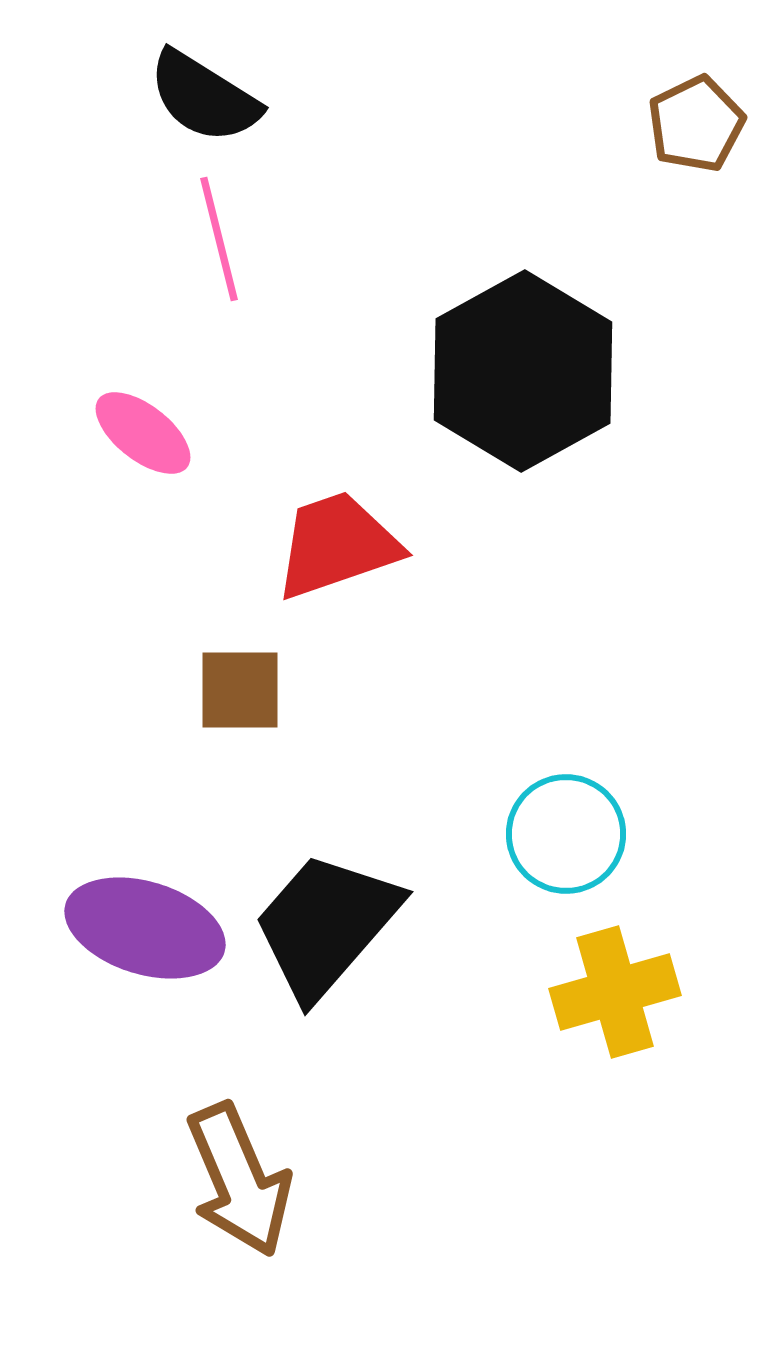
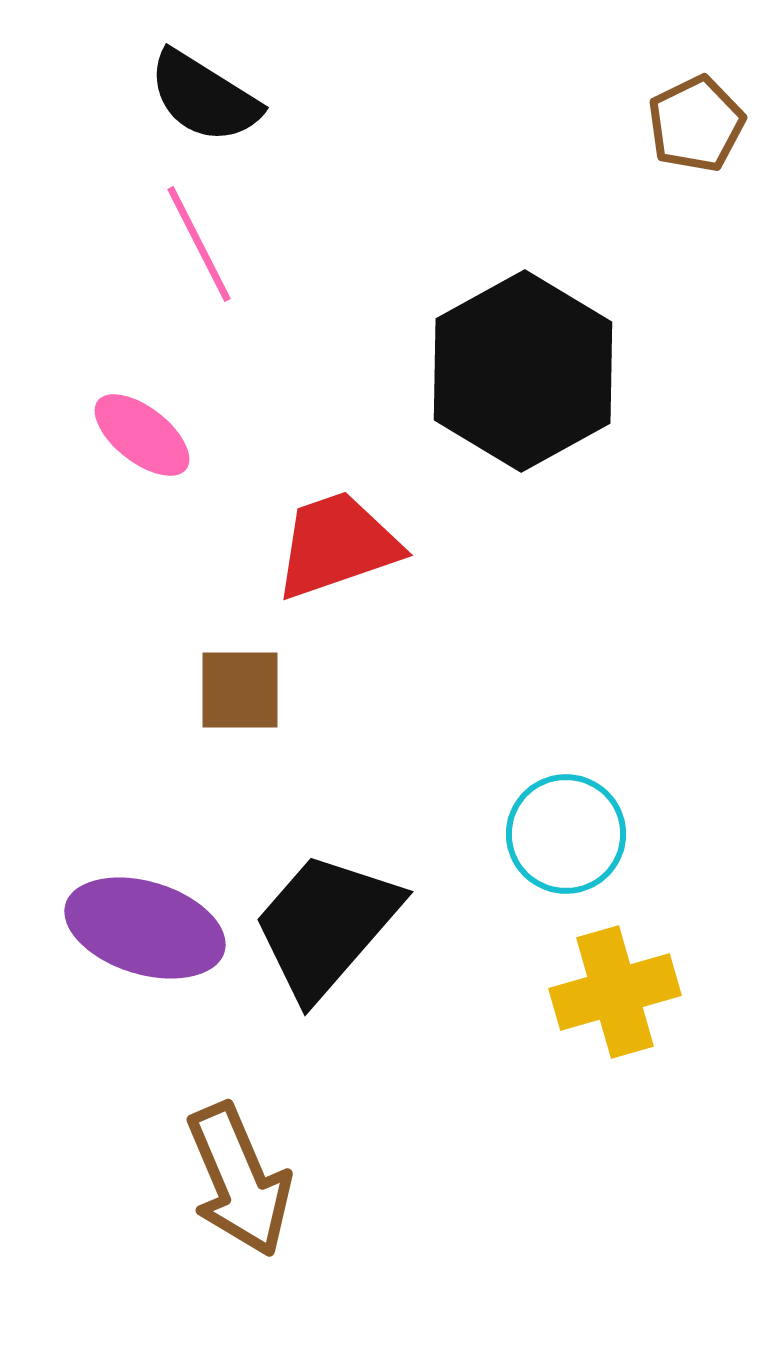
pink line: moved 20 px left, 5 px down; rotated 13 degrees counterclockwise
pink ellipse: moved 1 px left, 2 px down
